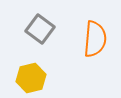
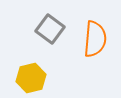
gray square: moved 10 px right
